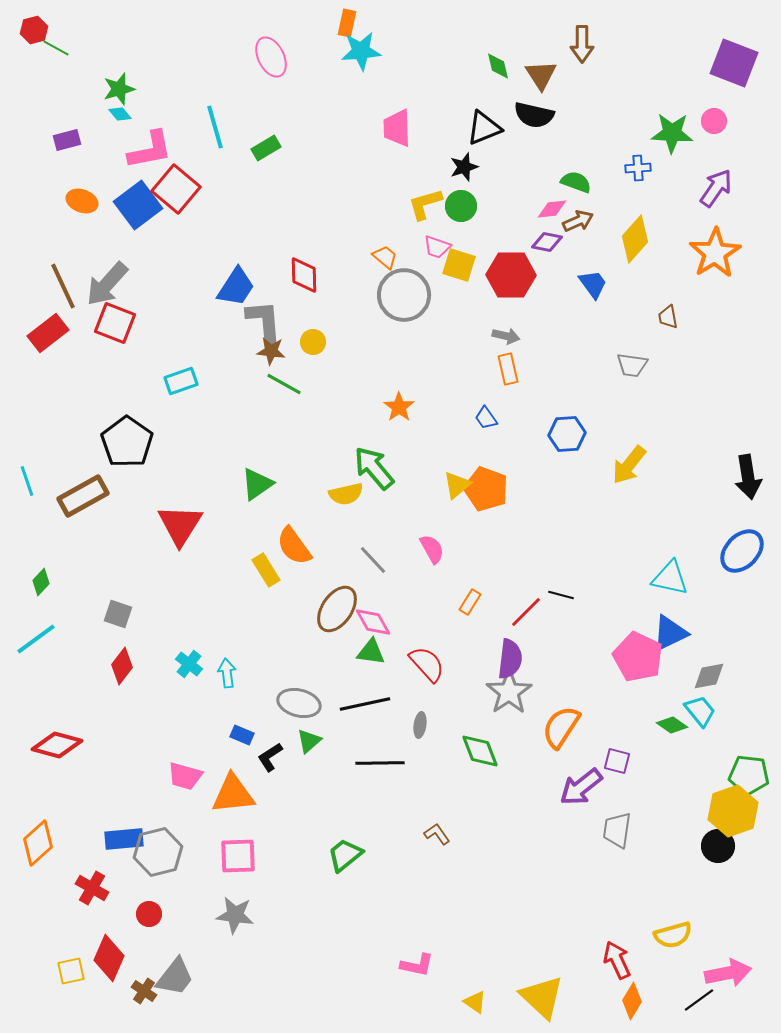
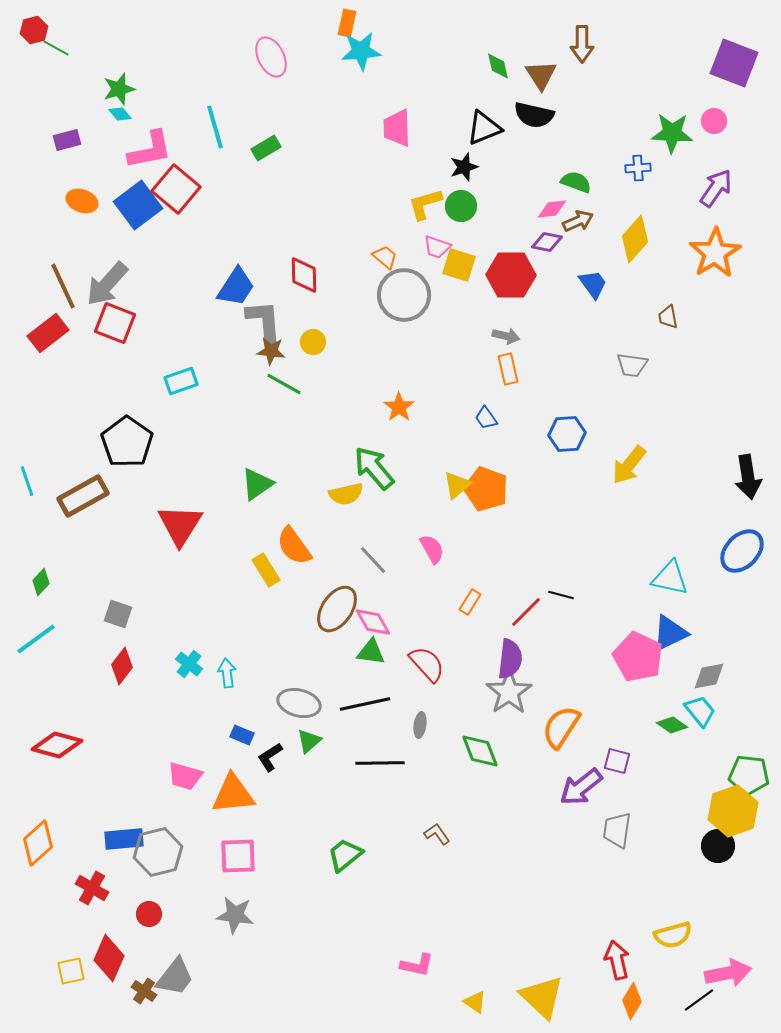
red arrow at (617, 960): rotated 12 degrees clockwise
